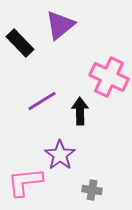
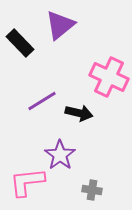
black arrow: moved 1 px left, 2 px down; rotated 104 degrees clockwise
pink L-shape: moved 2 px right
